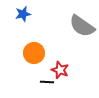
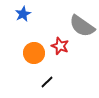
blue star: rotated 14 degrees counterclockwise
red star: moved 24 px up
black line: rotated 48 degrees counterclockwise
